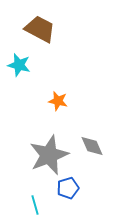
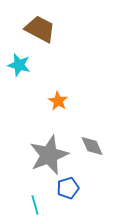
orange star: rotated 18 degrees clockwise
